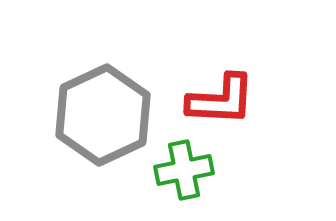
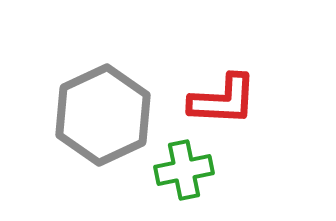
red L-shape: moved 2 px right
